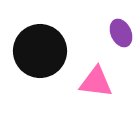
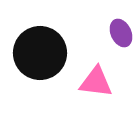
black circle: moved 2 px down
